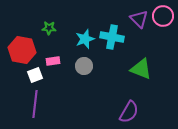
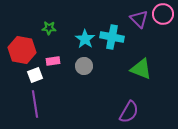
pink circle: moved 2 px up
cyan star: rotated 18 degrees counterclockwise
purple line: rotated 16 degrees counterclockwise
